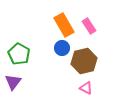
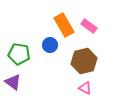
pink rectangle: rotated 21 degrees counterclockwise
blue circle: moved 12 px left, 3 px up
green pentagon: rotated 20 degrees counterclockwise
purple triangle: rotated 30 degrees counterclockwise
pink triangle: moved 1 px left
